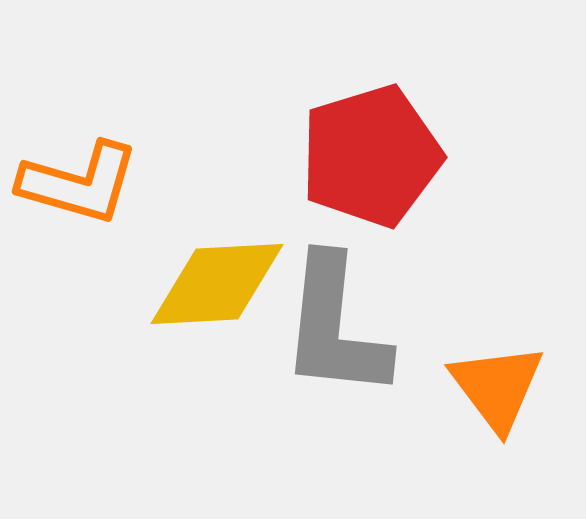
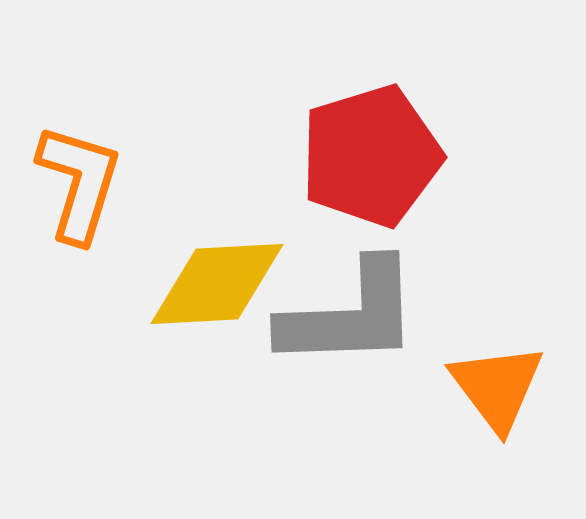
orange L-shape: rotated 89 degrees counterclockwise
gray L-shape: moved 15 px right, 12 px up; rotated 98 degrees counterclockwise
